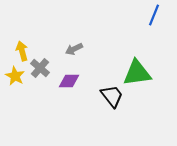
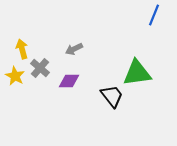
yellow arrow: moved 2 px up
